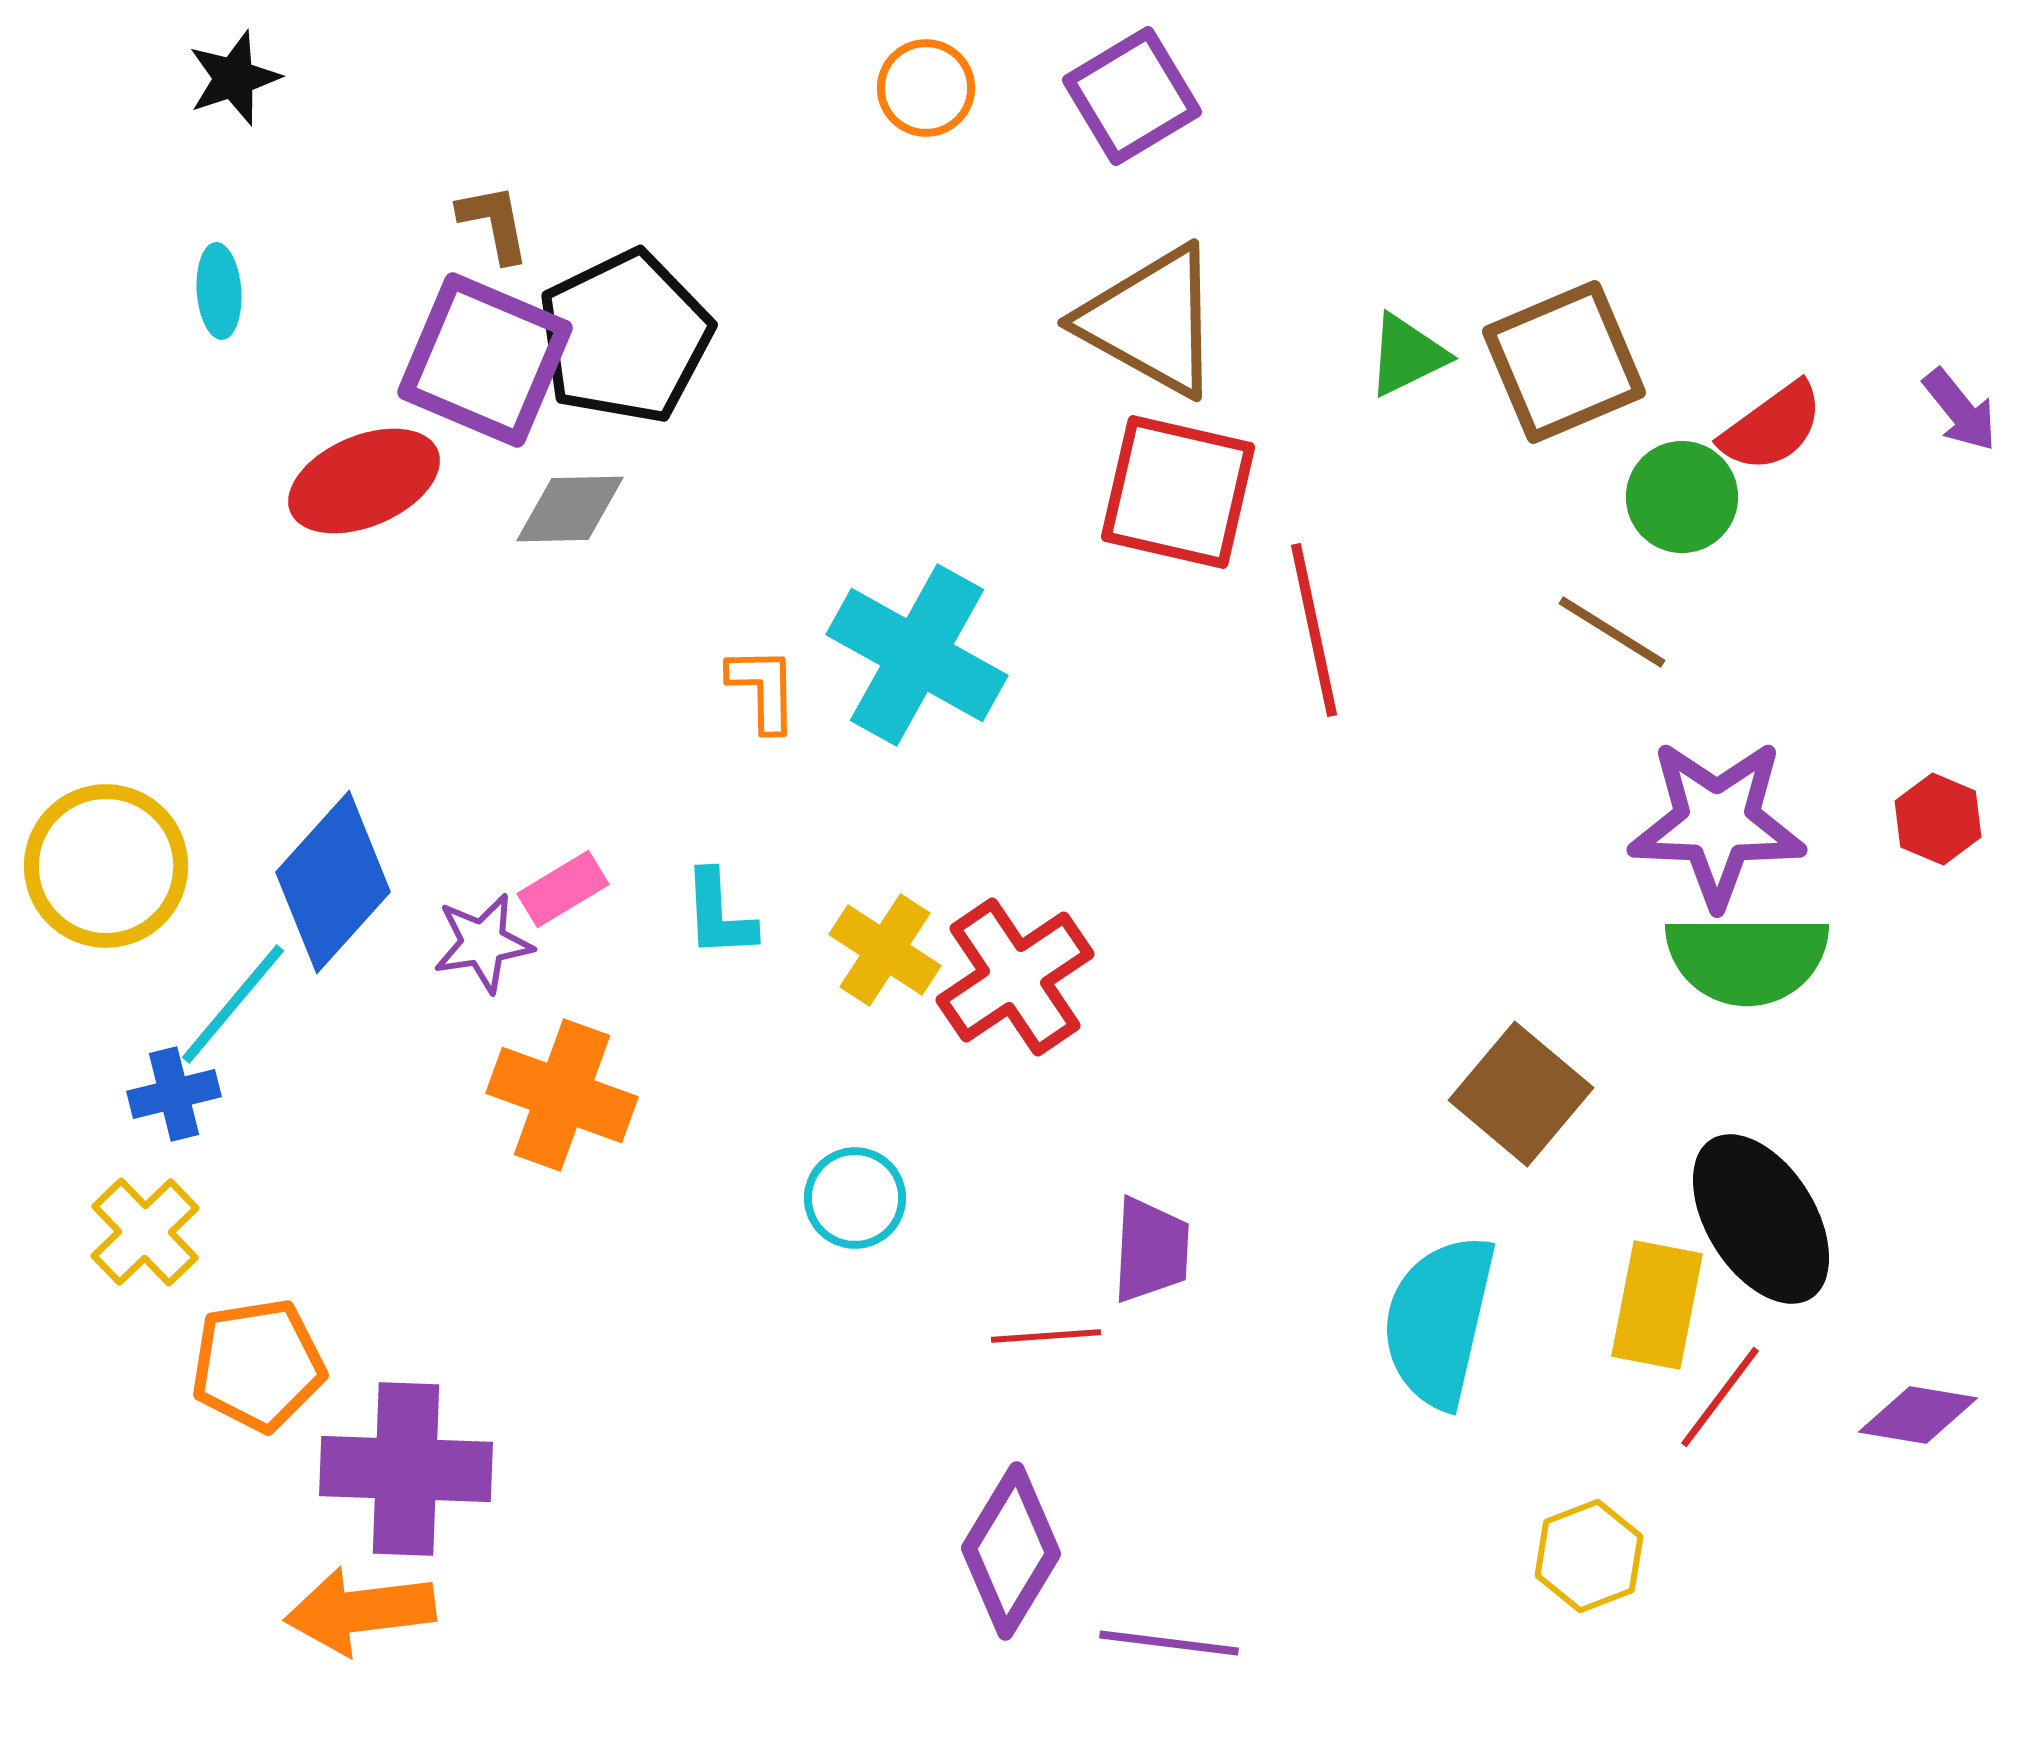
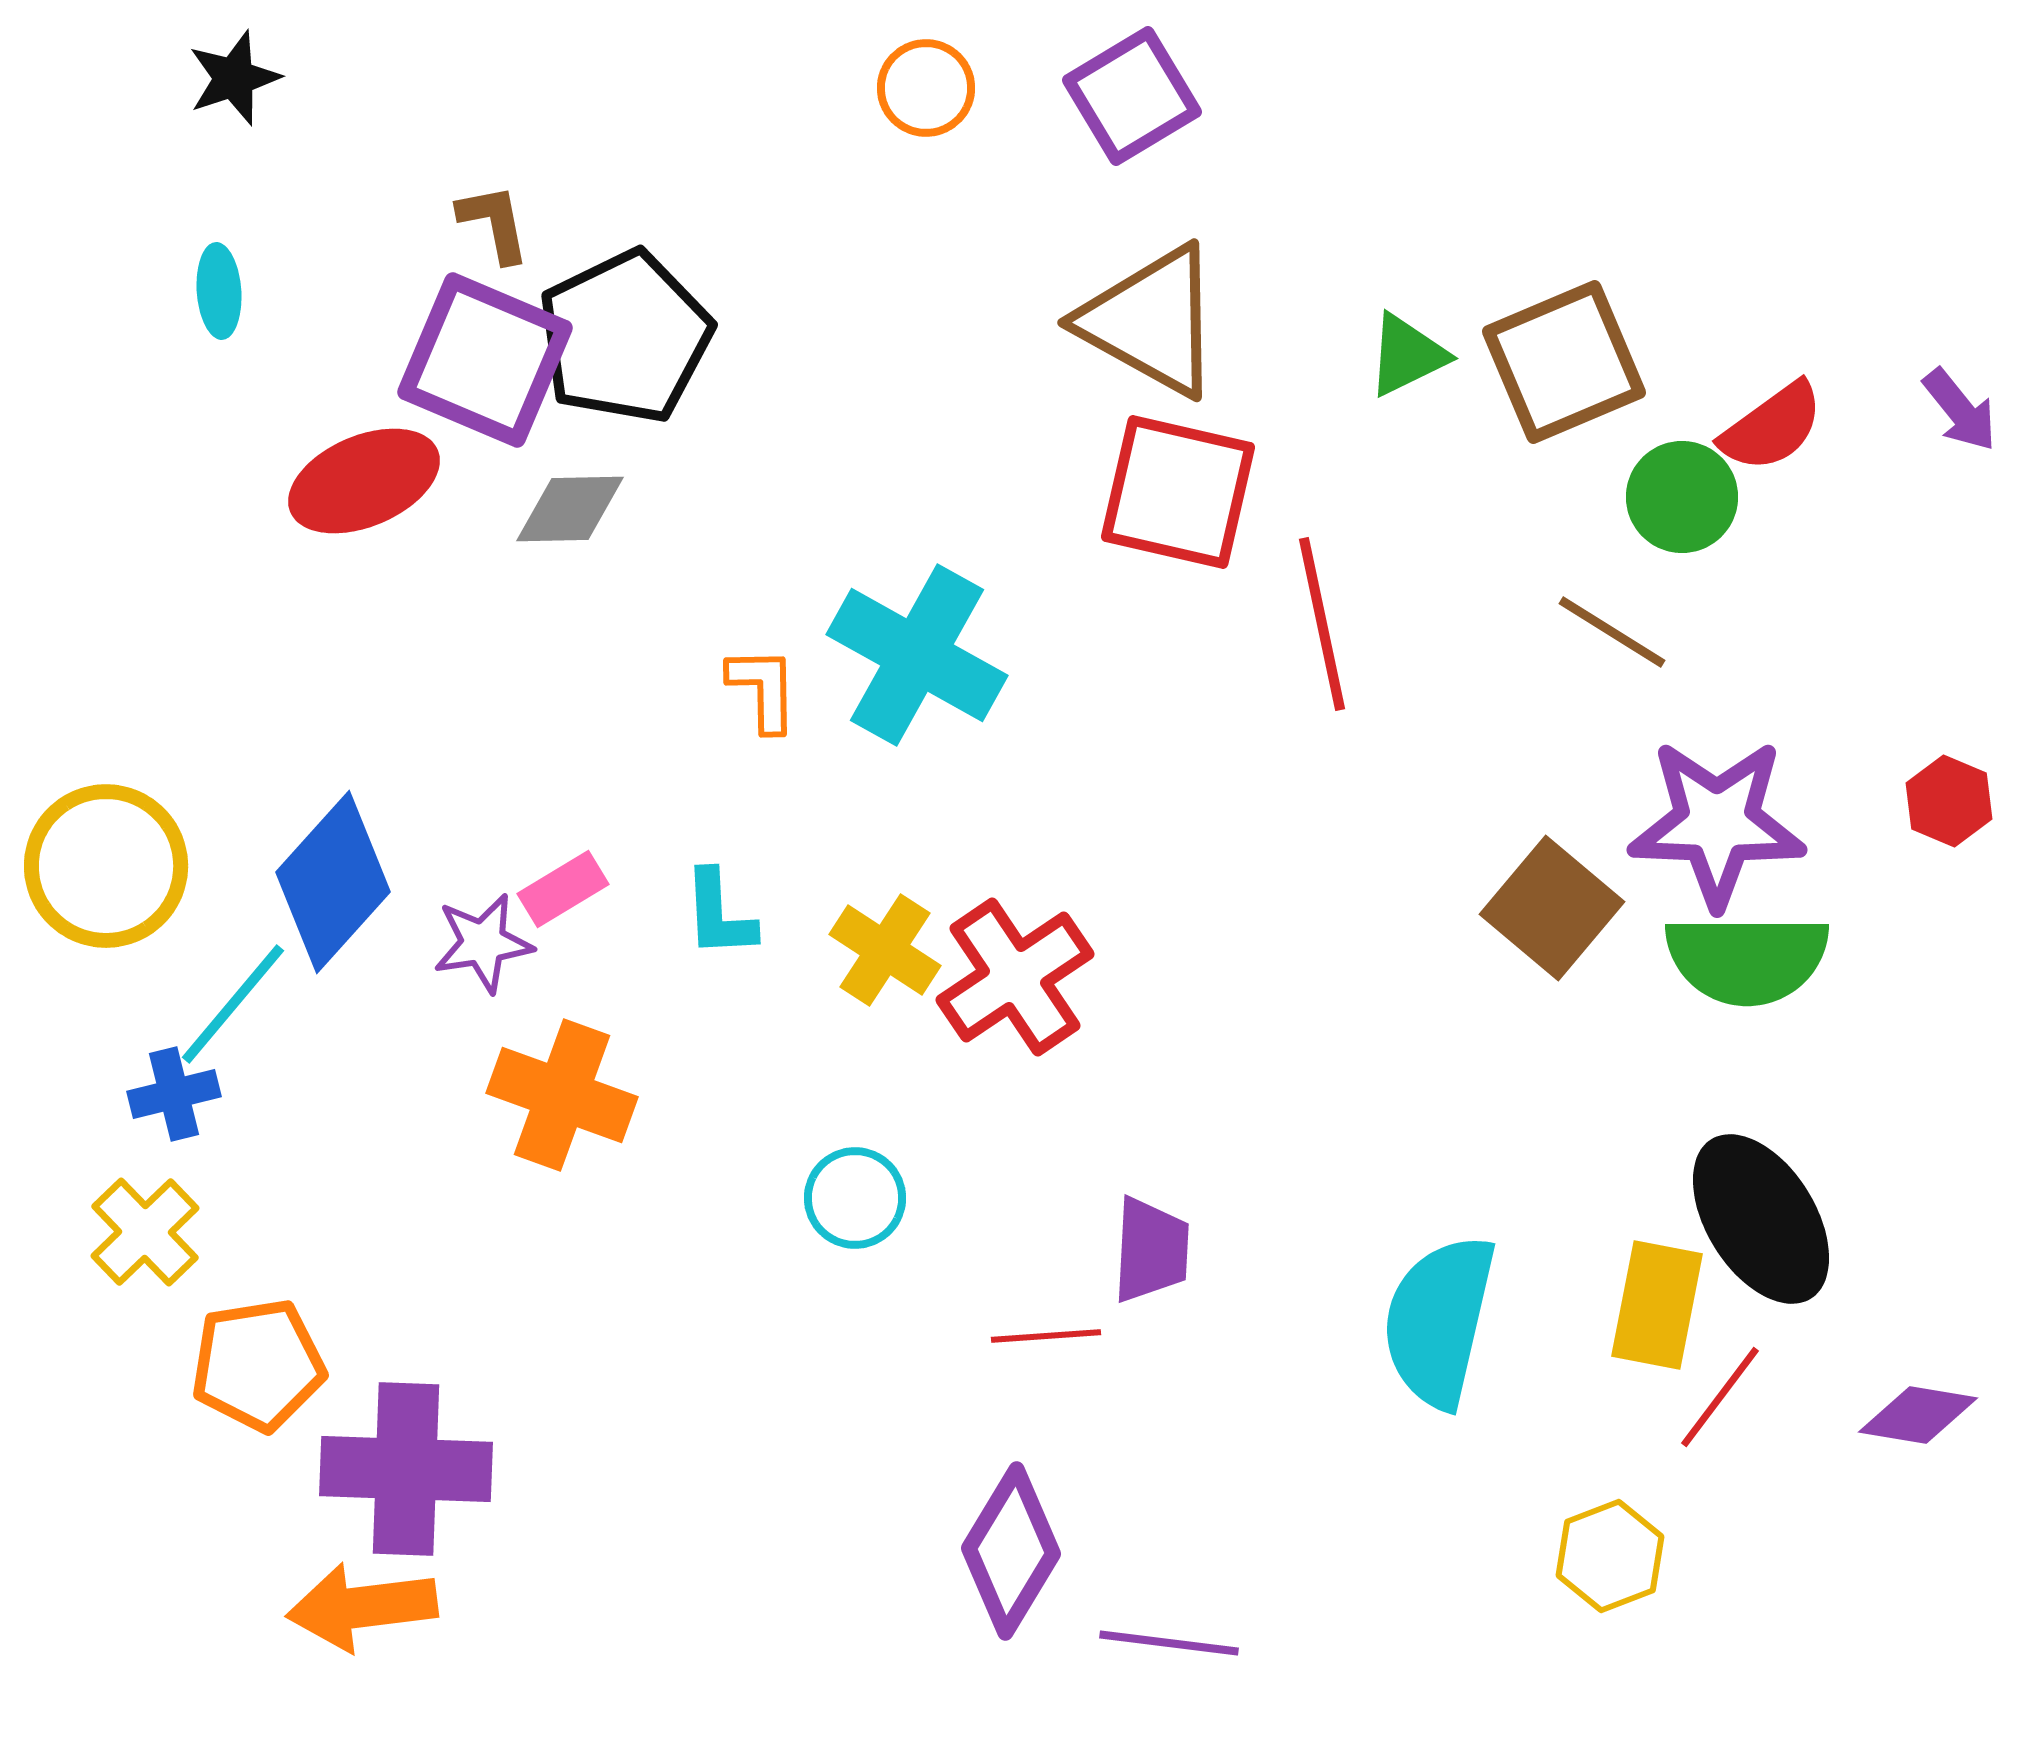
red line at (1314, 630): moved 8 px right, 6 px up
red hexagon at (1938, 819): moved 11 px right, 18 px up
brown square at (1521, 1094): moved 31 px right, 186 px up
yellow hexagon at (1589, 1556): moved 21 px right
orange arrow at (360, 1611): moved 2 px right, 4 px up
